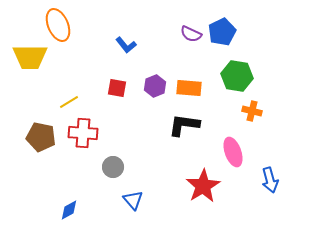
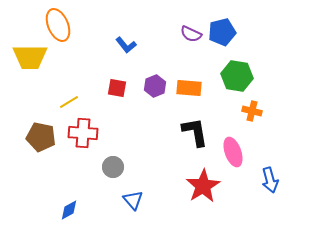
blue pentagon: rotated 12 degrees clockwise
black L-shape: moved 11 px right, 7 px down; rotated 72 degrees clockwise
